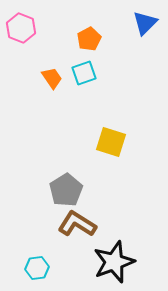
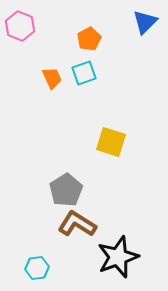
blue triangle: moved 1 px up
pink hexagon: moved 1 px left, 2 px up
orange trapezoid: rotated 10 degrees clockwise
black star: moved 4 px right, 5 px up
